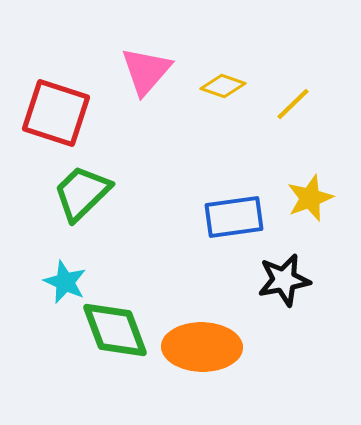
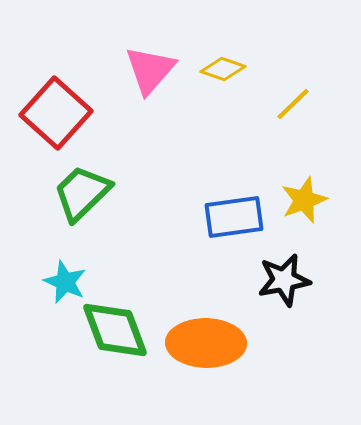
pink triangle: moved 4 px right, 1 px up
yellow diamond: moved 17 px up
red square: rotated 24 degrees clockwise
yellow star: moved 6 px left, 2 px down
orange ellipse: moved 4 px right, 4 px up
